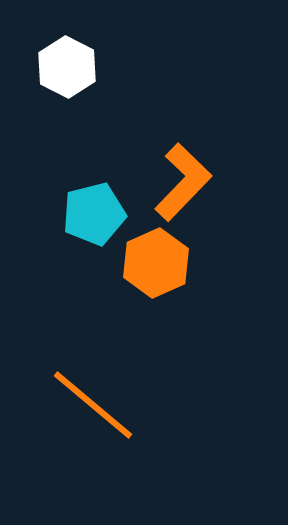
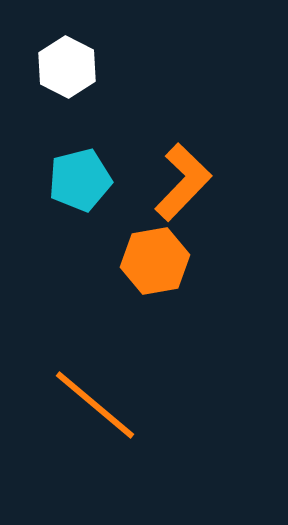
cyan pentagon: moved 14 px left, 34 px up
orange hexagon: moved 1 px left, 2 px up; rotated 14 degrees clockwise
orange line: moved 2 px right
